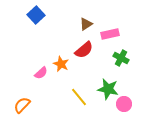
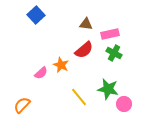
brown triangle: rotated 40 degrees clockwise
green cross: moved 7 px left, 5 px up
orange star: moved 1 px down
